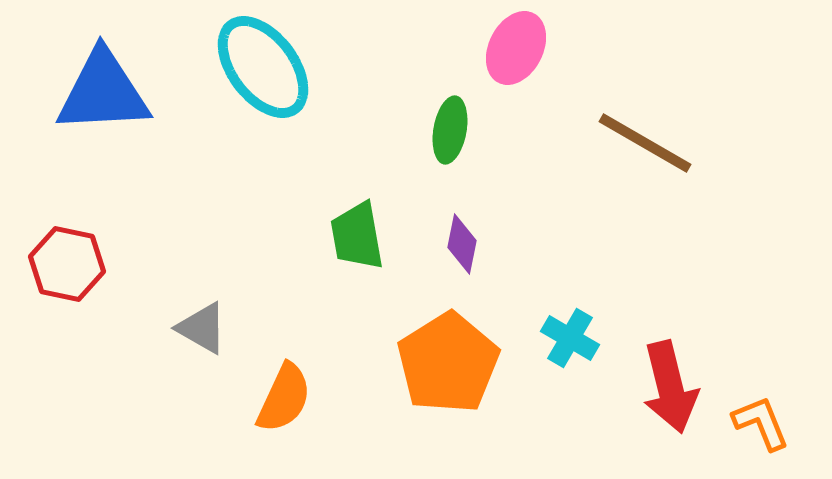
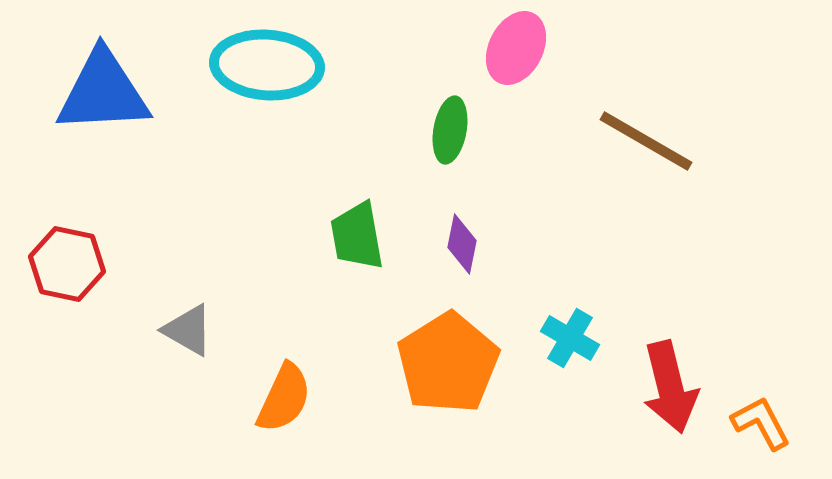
cyan ellipse: moved 4 px right, 2 px up; rotated 49 degrees counterclockwise
brown line: moved 1 px right, 2 px up
gray triangle: moved 14 px left, 2 px down
orange L-shape: rotated 6 degrees counterclockwise
